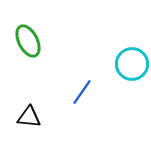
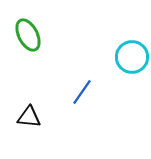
green ellipse: moved 6 px up
cyan circle: moved 7 px up
